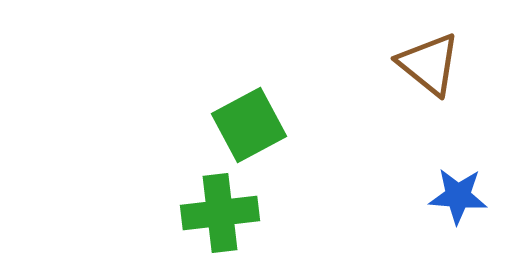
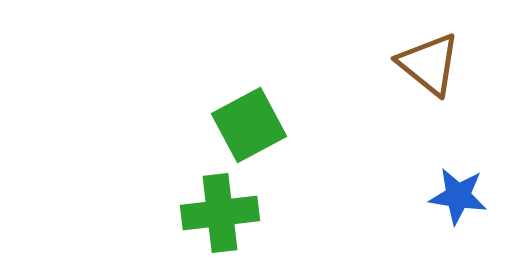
blue star: rotated 4 degrees clockwise
